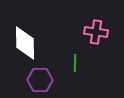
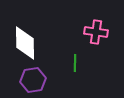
purple hexagon: moved 7 px left; rotated 10 degrees counterclockwise
